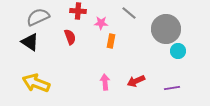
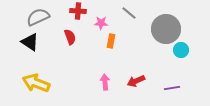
cyan circle: moved 3 px right, 1 px up
